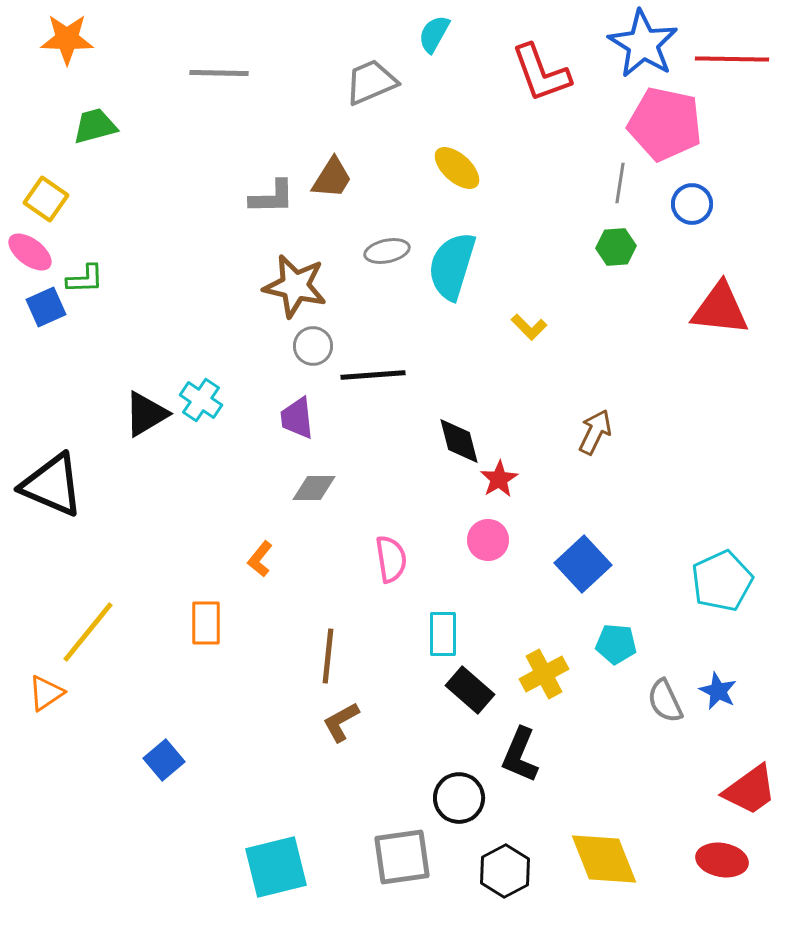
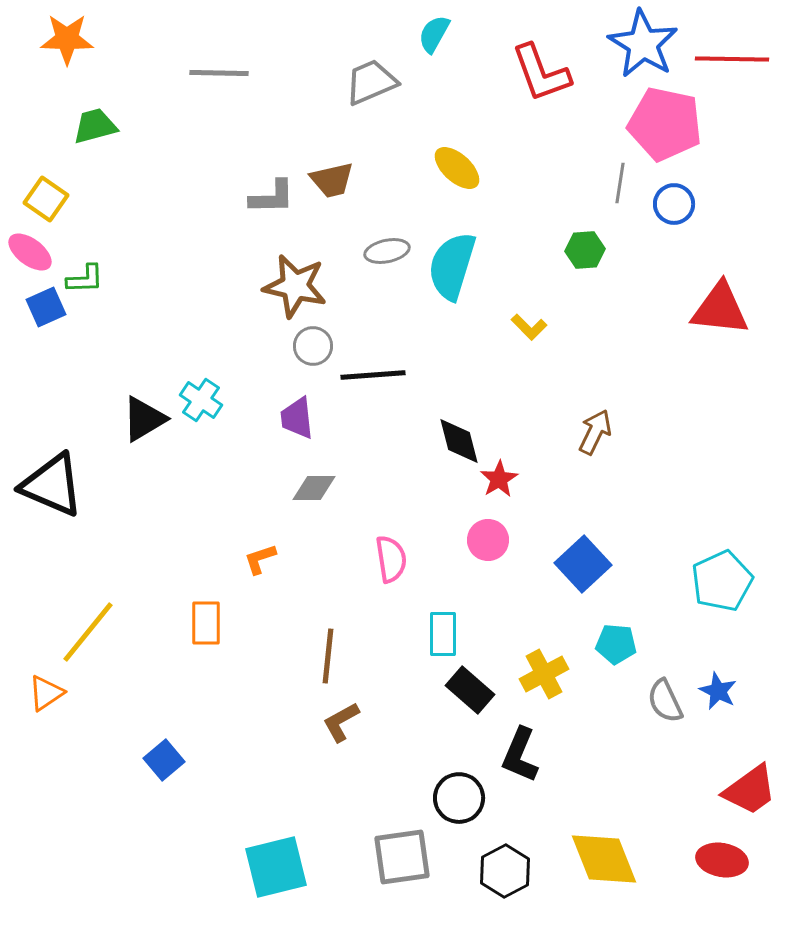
brown trapezoid at (332, 178): moved 2 px down; rotated 45 degrees clockwise
blue circle at (692, 204): moved 18 px left
green hexagon at (616, 247): moved 31 px left, 3 px down
black triangle at (146, 414): moved 2 px left, 5 px down
orange L-shape at (260, 559): rotated 33 degrees clockwise
